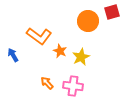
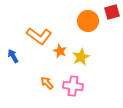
blue arrow: moved 1 px down
